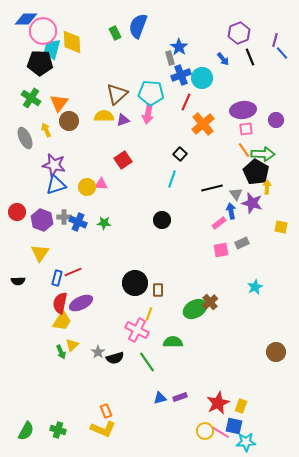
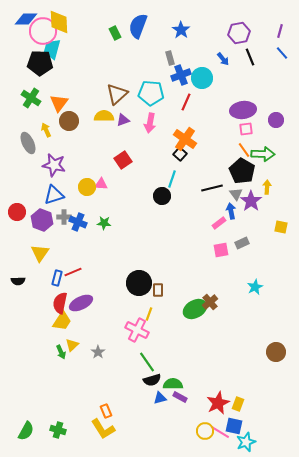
purple hexagon at (239, 33): rotated 10 degrees clockwise
purple line at (275, 40): moved 5 px right, 9 px up
yellow diamond at (72, 42): moved 13 px left, 20 px up
blue star at (179, 47): moved 2 px right, 17 px up
pink arrow at (148, 114): moved 2 px right, 9 px down
orange cross at (203, 124): moved 18 px left, 15 px down; rotated 15 degrees counterclockwise
gray ellipse at (25, 138): moved 3 px right, 5 px down
black pentagon at (256, 172): moved 14 px left, 1 px up
blue triangle at (56, 185): moved 2 px left, 10 px down
purple star at (252, 203): moved 1 px left, 2 px up; rotated 20 degrees clockwise
black circle at (162, 220): moved 24 px up
black circle at (135, 283): moved 4 px right
green semicircle at (173, 342): moved 42 px down
black semicircle at (115, 358): moved 37 px right, 22 px down
purple rectangle at (180, 397): rotated 48 degrees clockwise
yellow rectangle at (241, 406): moved 3 px left, 2 px up
yellow L-shape at (103, 429): rotated 35 degrees clockwise
cyan star at (246, 442): rotated 18 degrees counterclockwise
